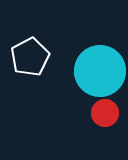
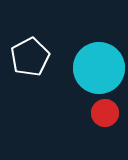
cyan circle: moved 1 px left, 3 px up
